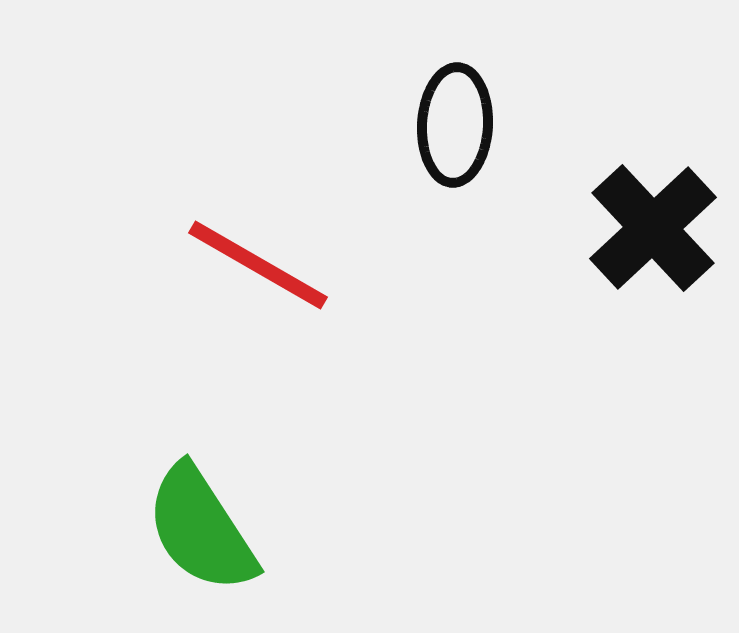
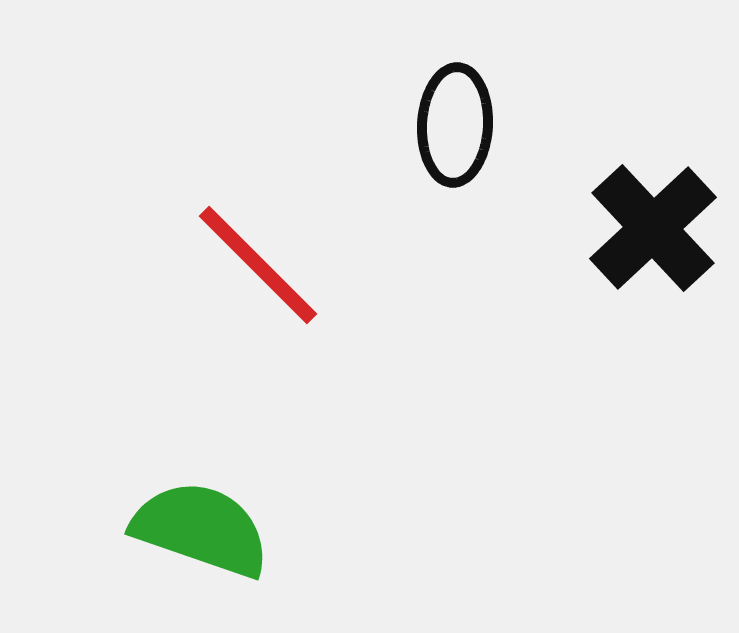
red line: rotated 15 degrees clockwise
green semicircle: rotated 142 degrees clockwise
